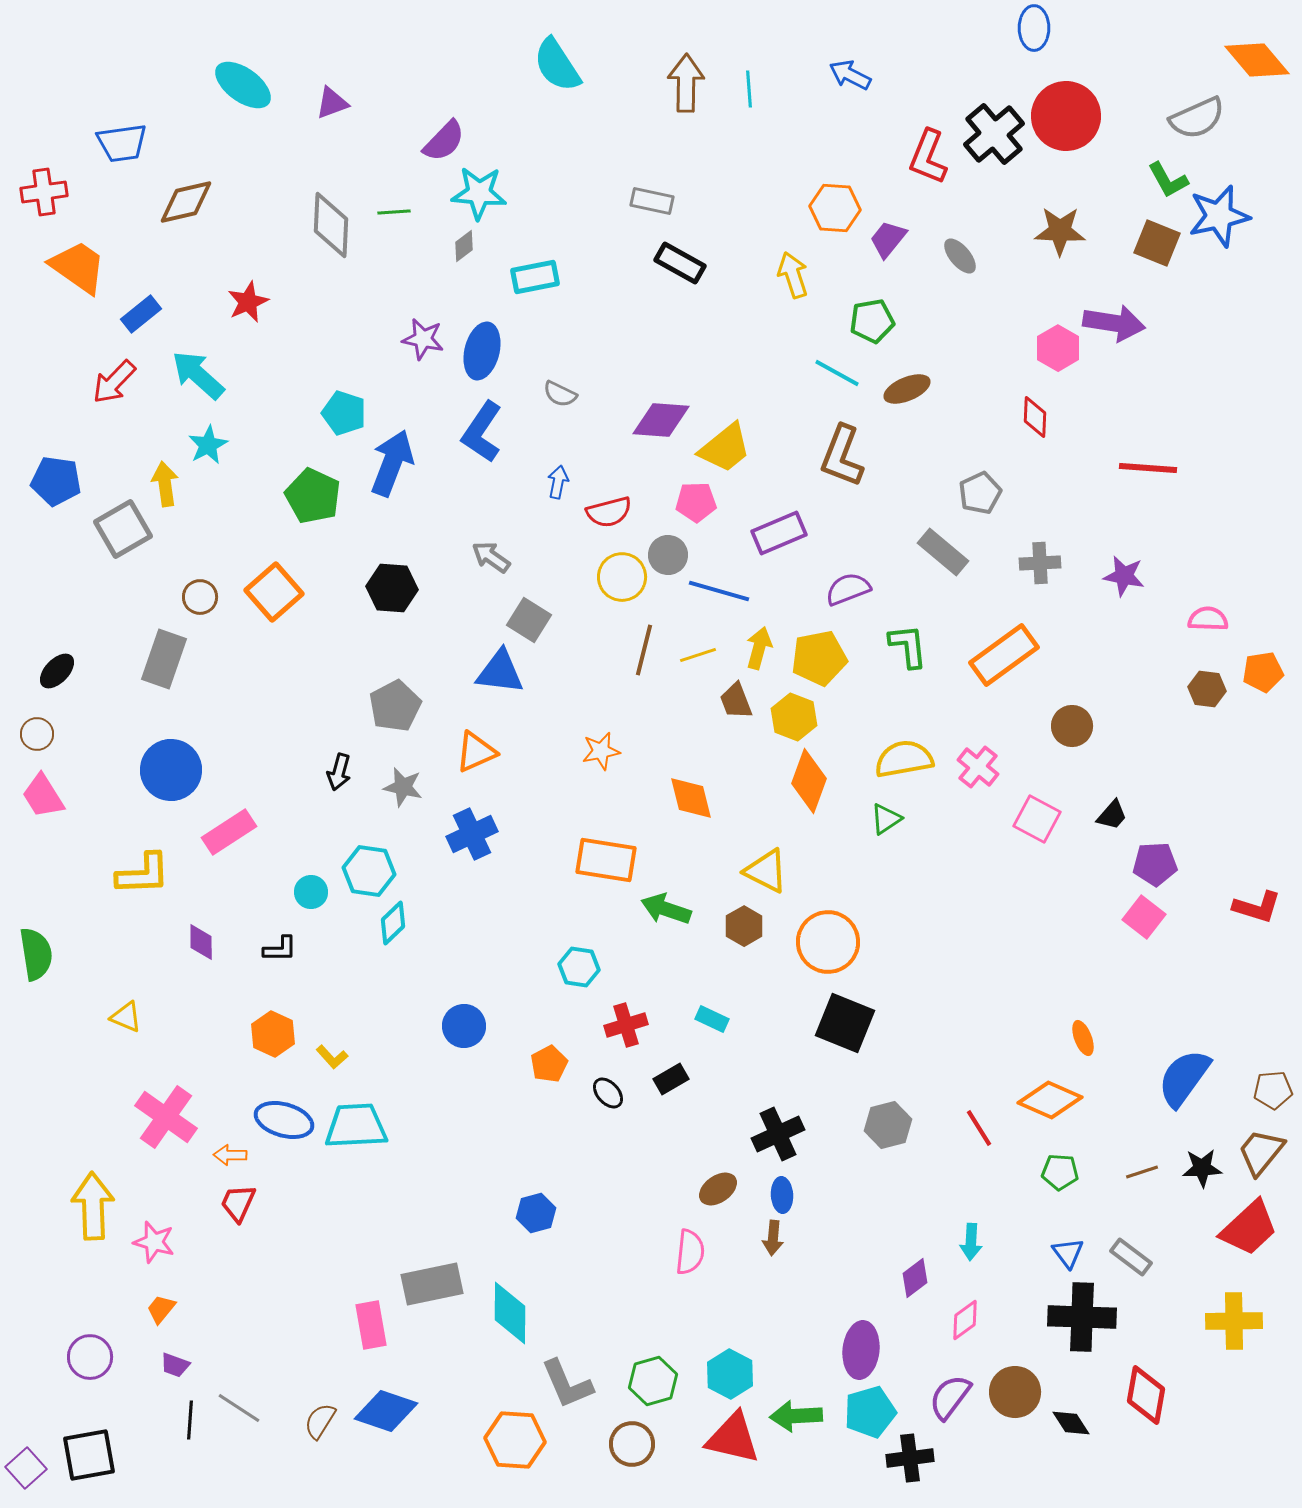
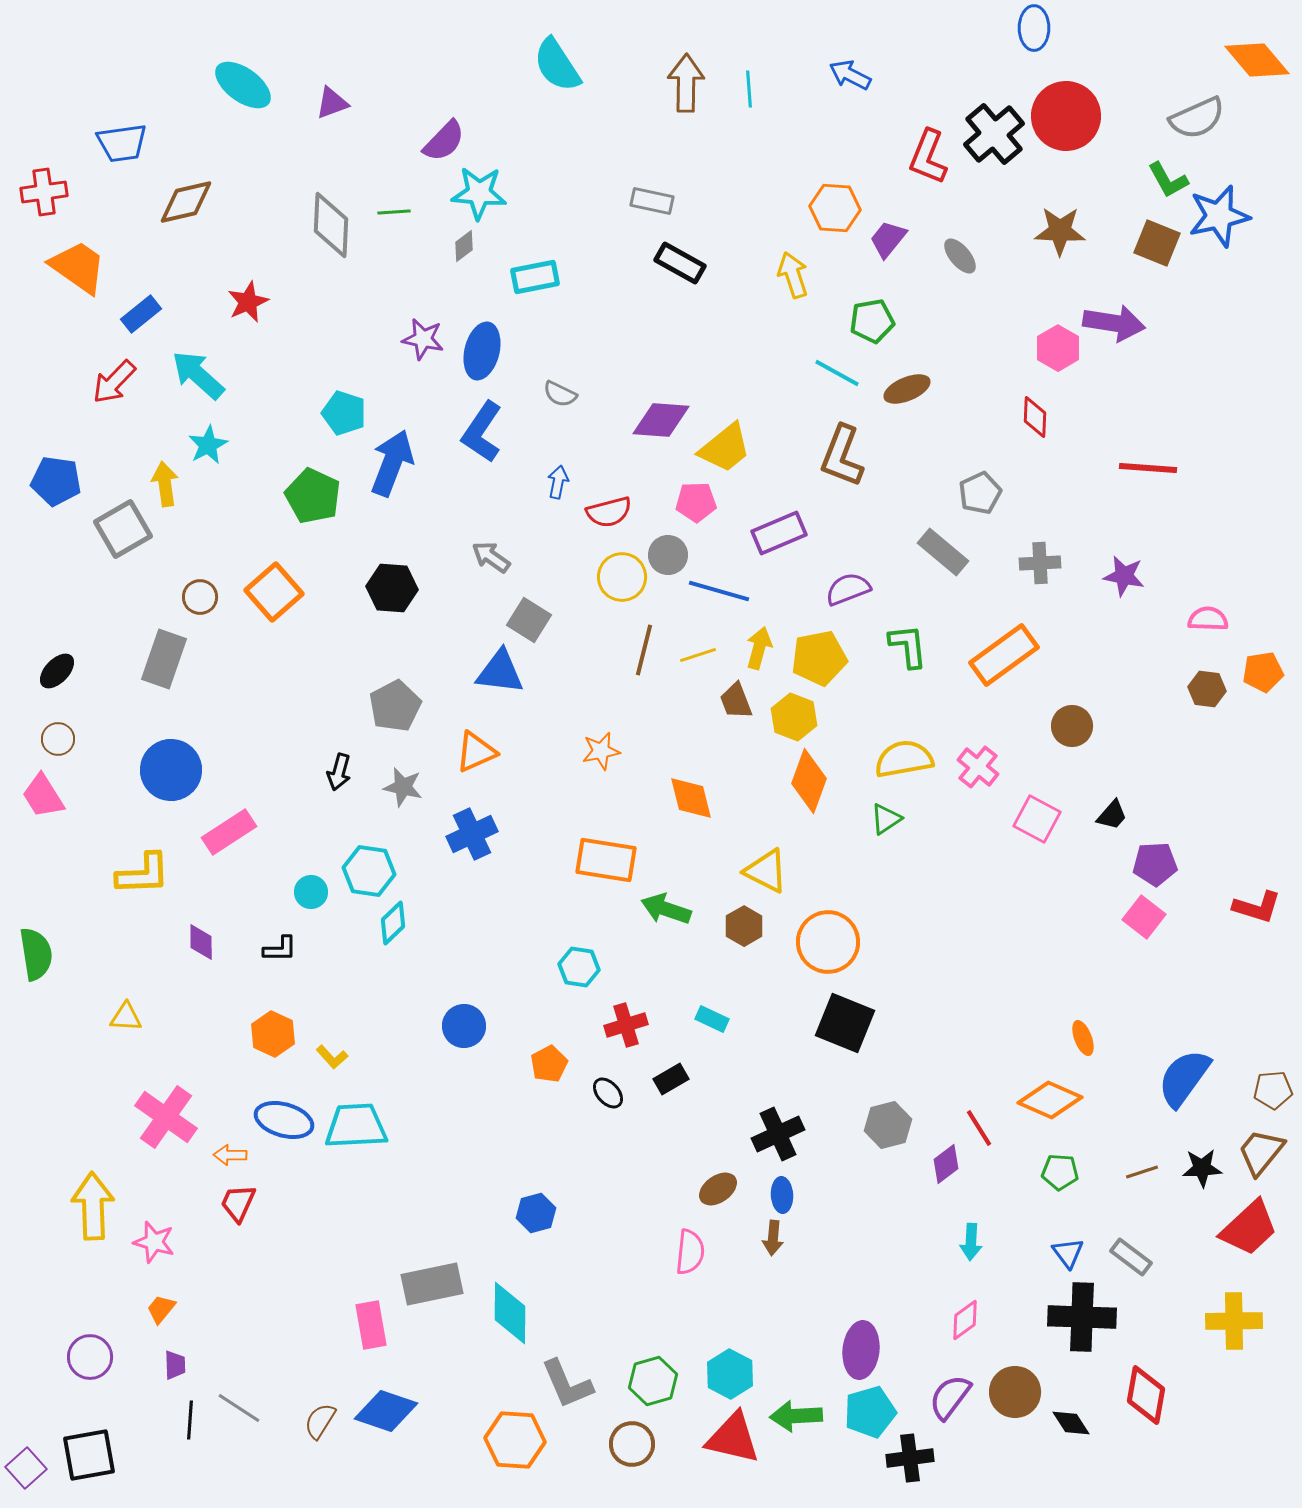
brown circle at (37, 734): moved 21 px right, 5 px down
yellow triangle at (126, 1017): rotated 20 degrees counterclockwise
purple diamond at (915, 1278): moved 31 px right, 114 px up
purple trapezoid at (175, 1365): rotated 112 degrees counterclockwise
